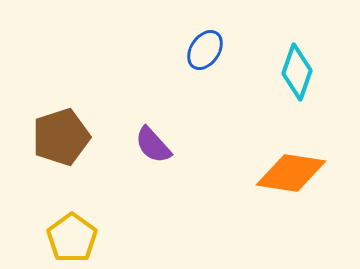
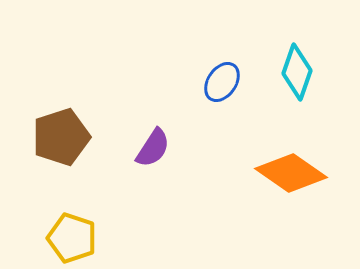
blue ellipse: moved 17 px right, 32 px down
purple semicircle: moved 3 px down; rotated 105 degrees counterclockwise
orange diamond: rotated 26 degrees clockwise
yellow pentagon: rotated 18 degrees counterclockwise
